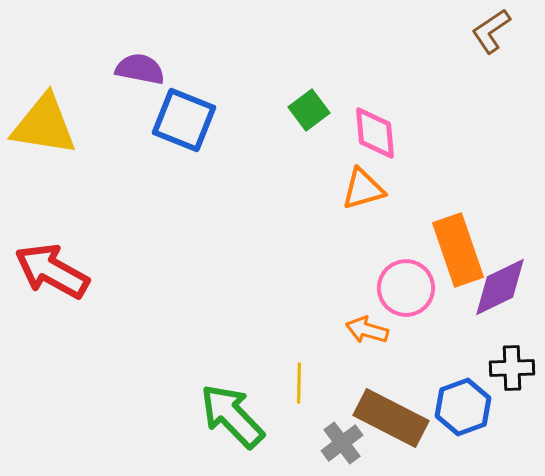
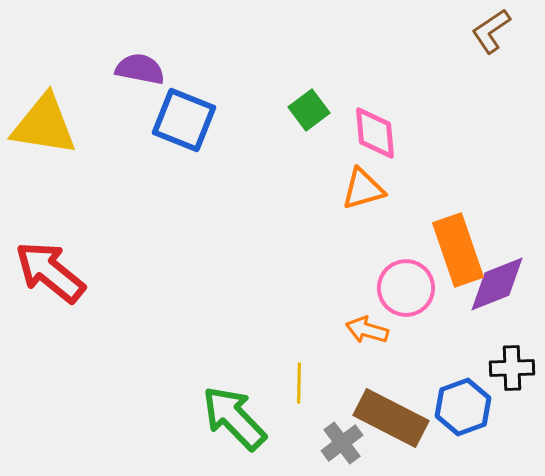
red arrow: moved 2 px left, 1 px down; rotated 10 degrees clockwise
purple diamond: moved 3 px left, 3 px up; rotated 4 degrees clockwise
green arrow: moved 2 px right, 2 px down
